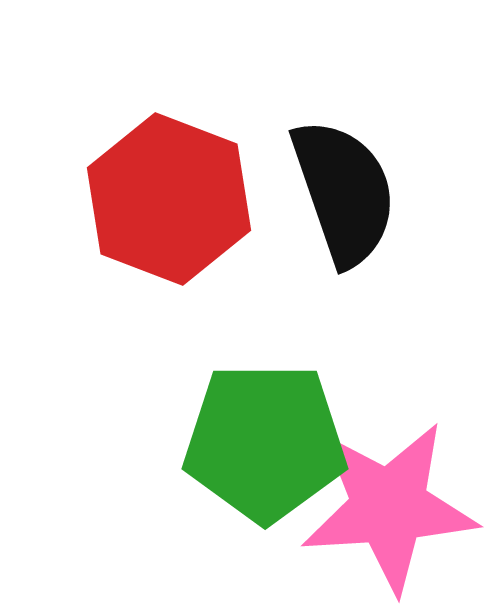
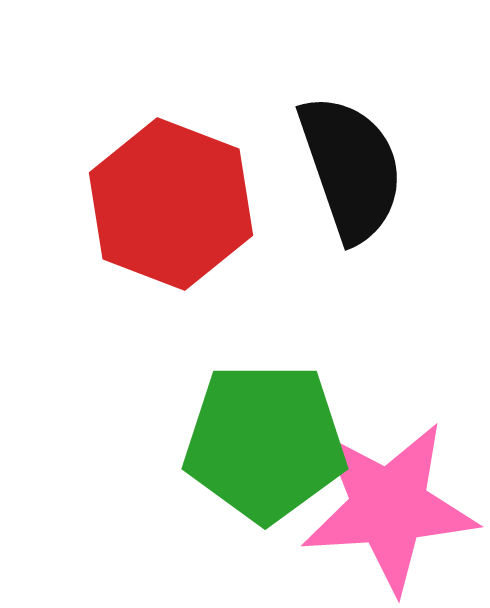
black semicircle: moved 7 px right, 24 px up
red hexagon: moved 2 px right, 5 px down
